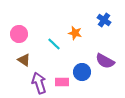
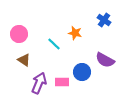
purple semicircle: moved 1 px up
purple arrow: rotated 40 degrees clockwise
